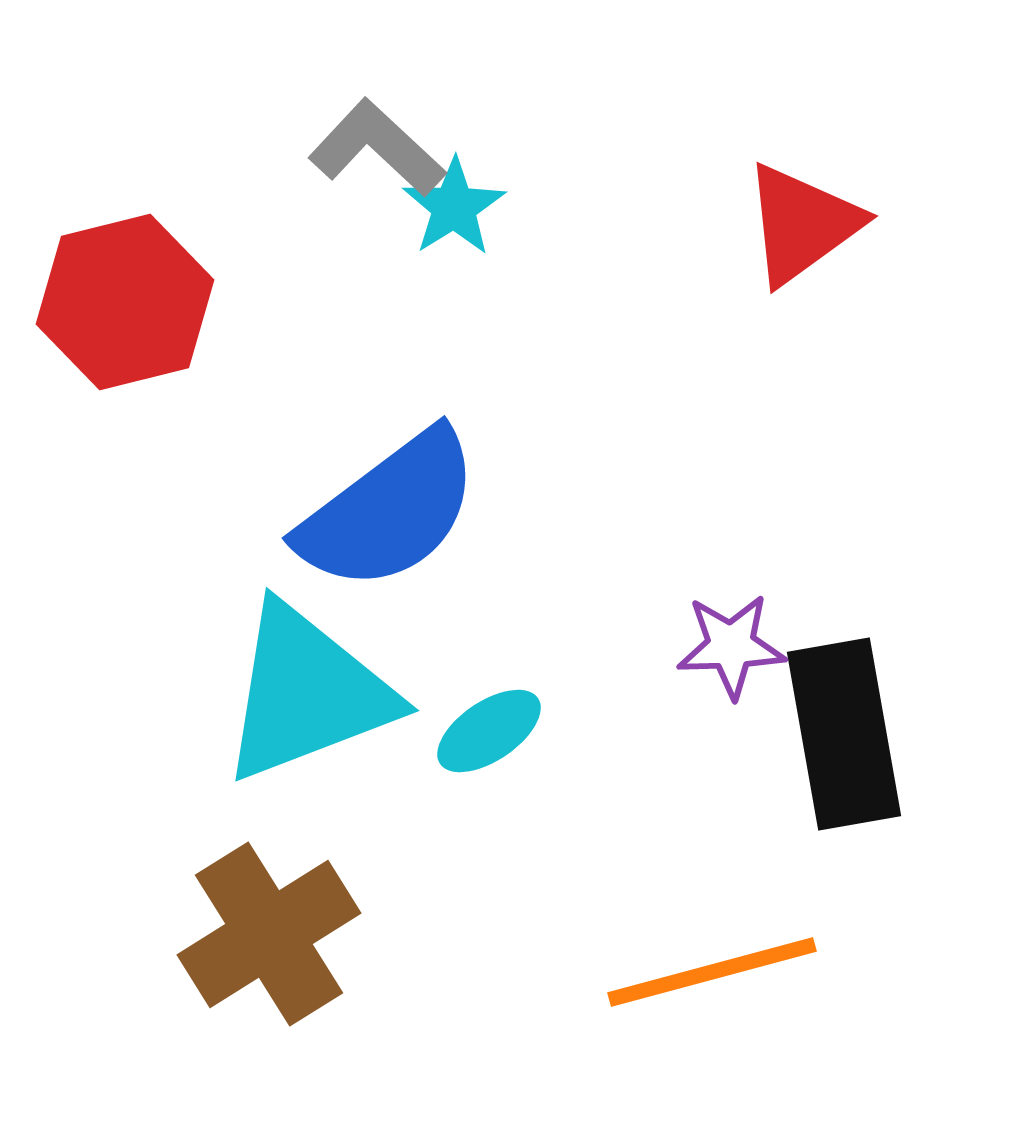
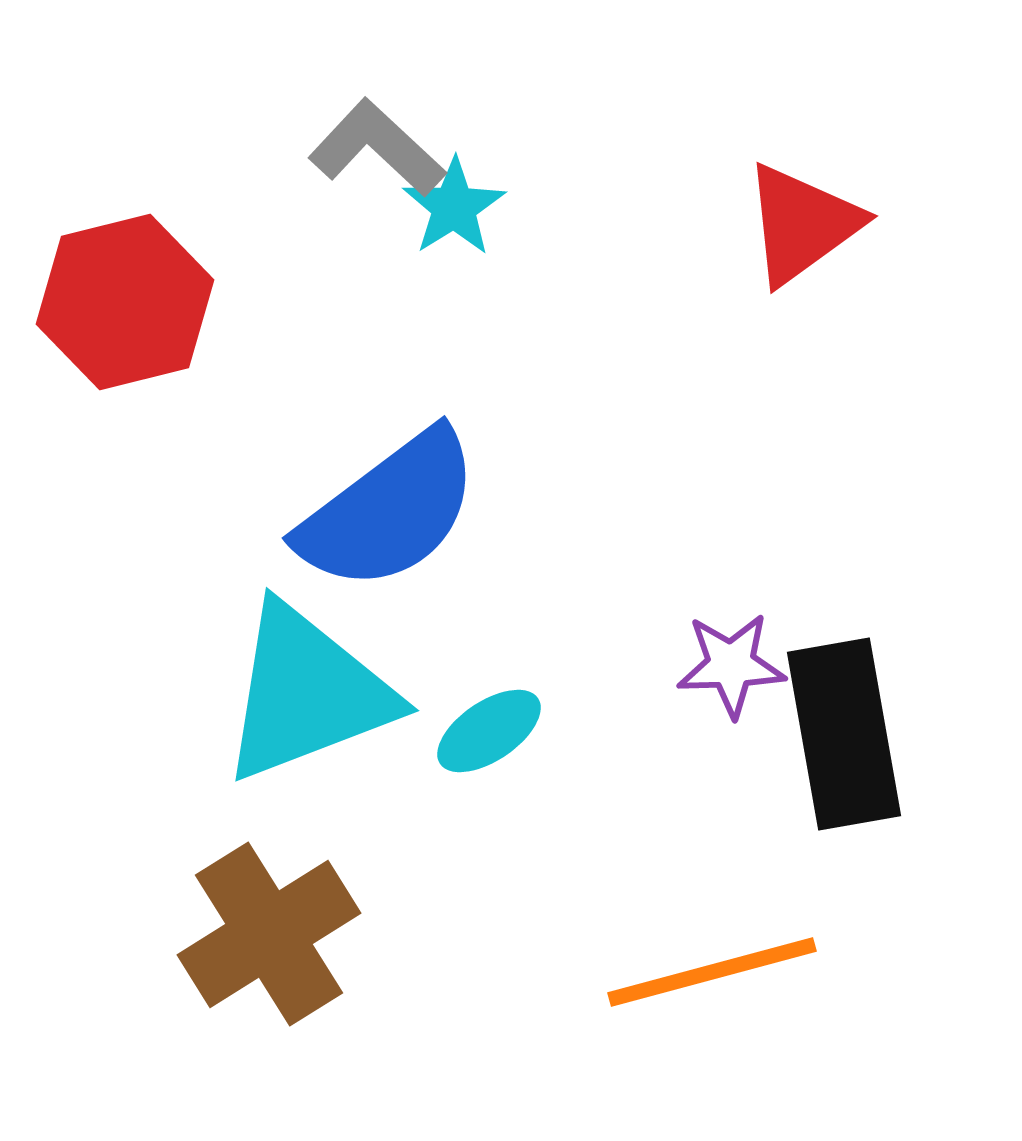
purple star: moved 19 px down
